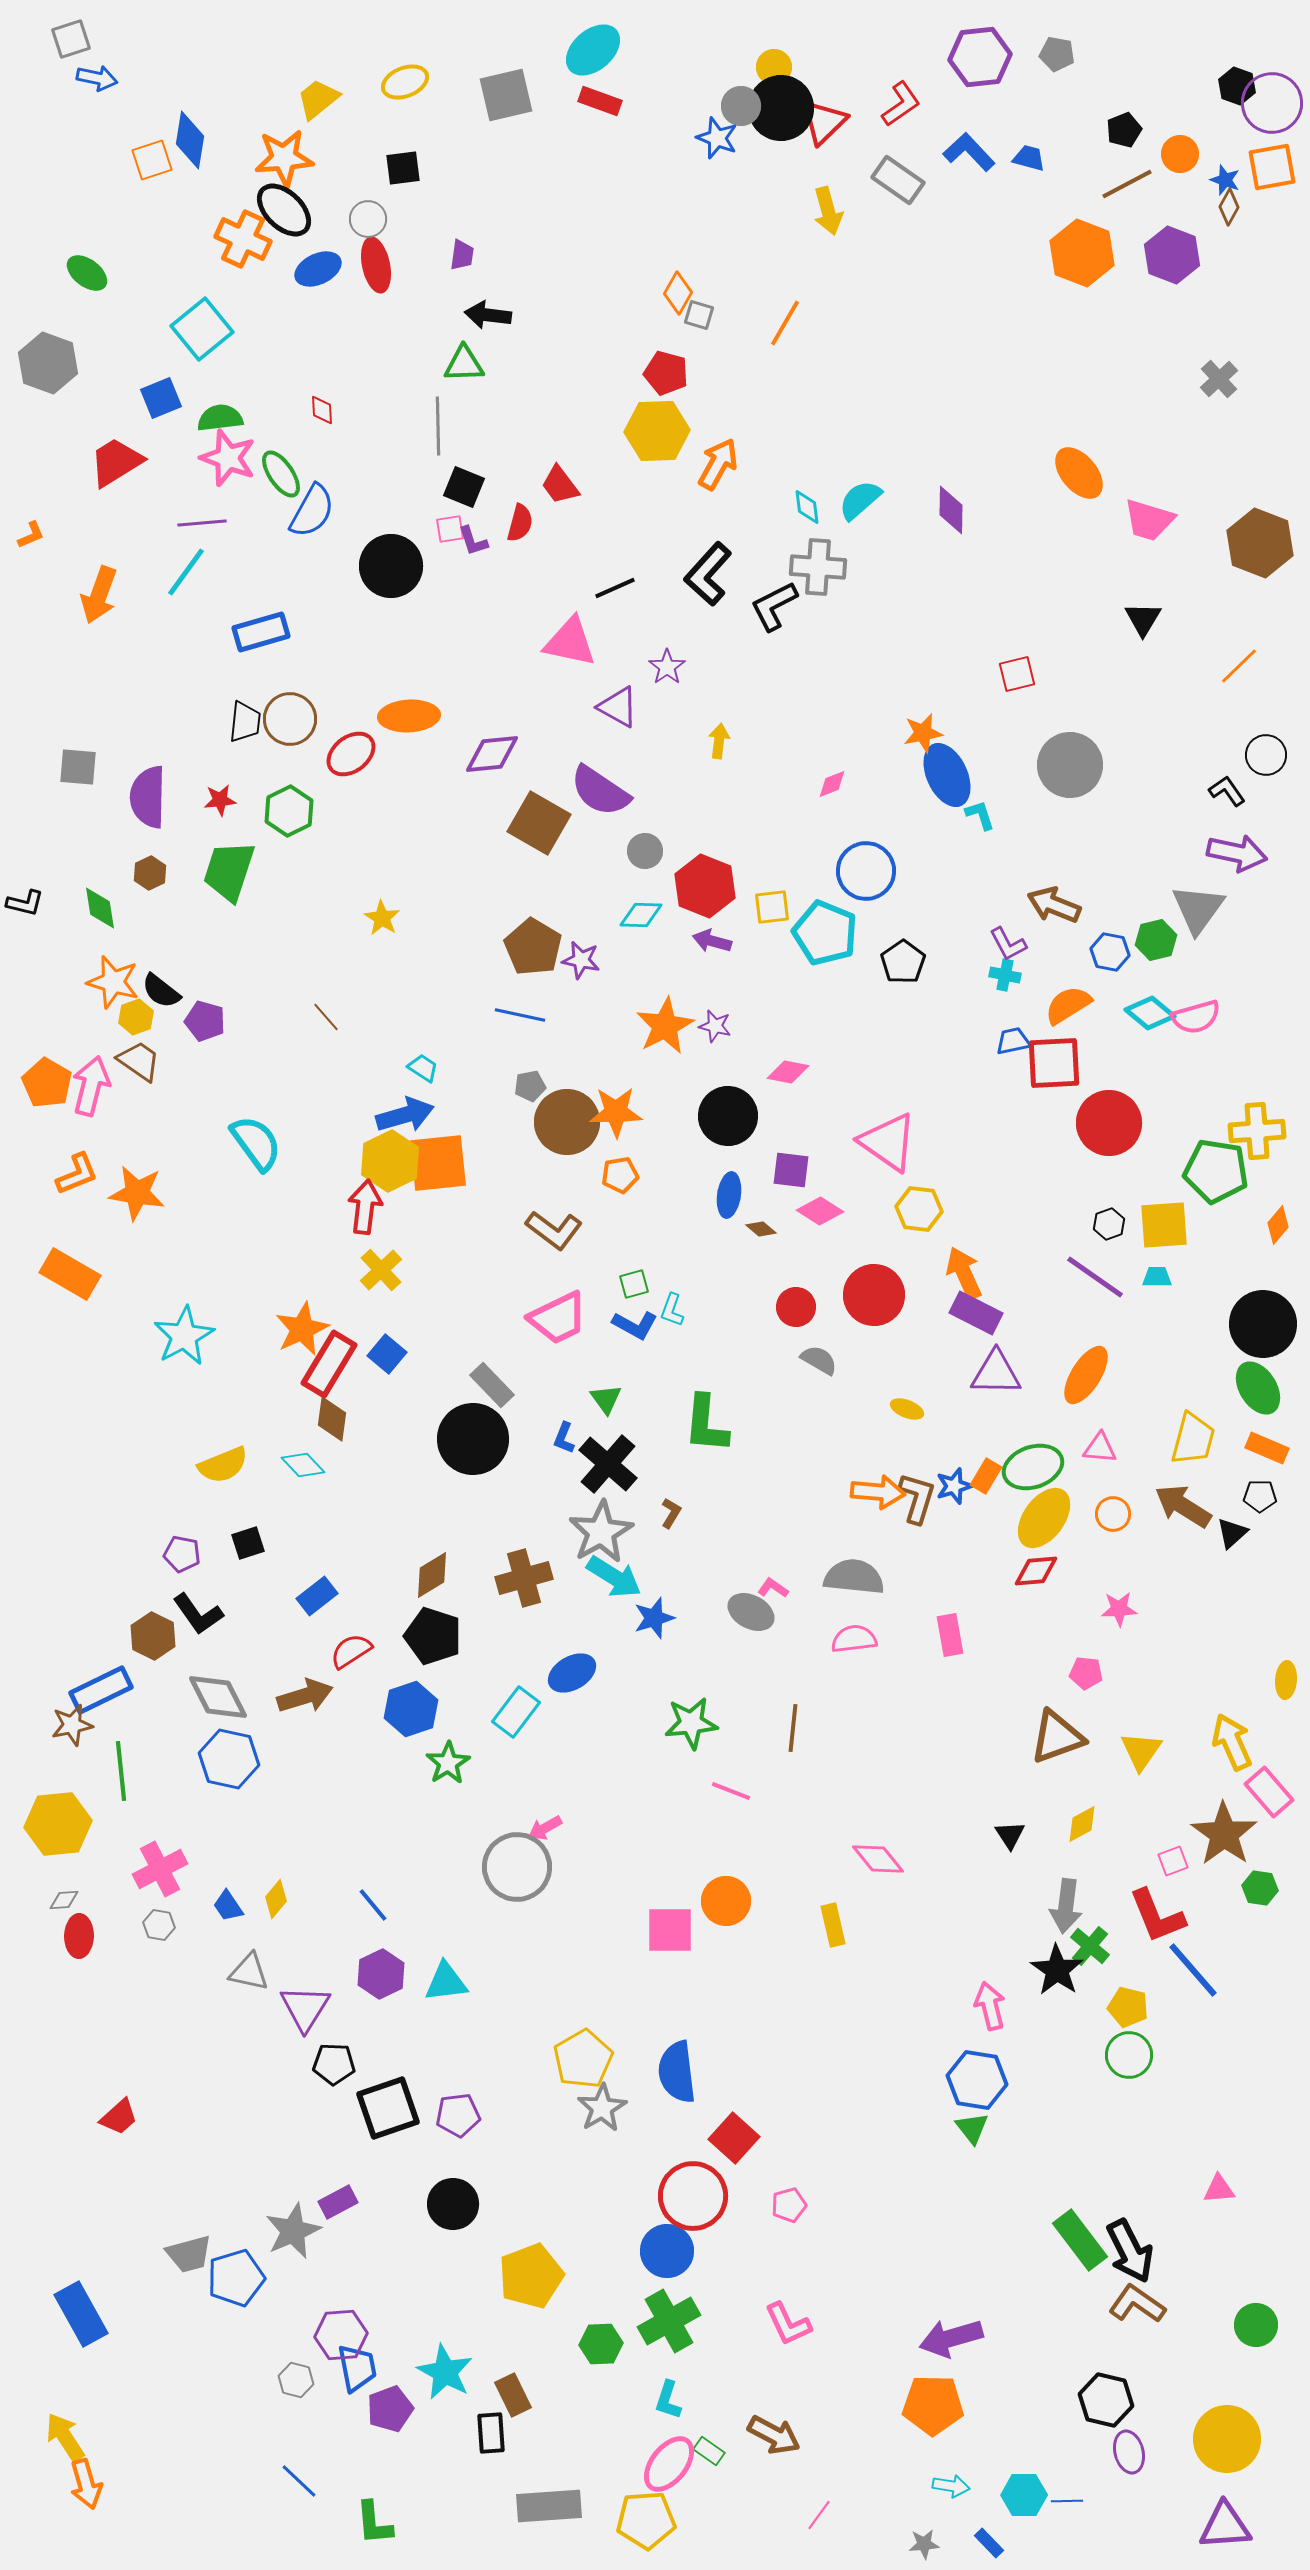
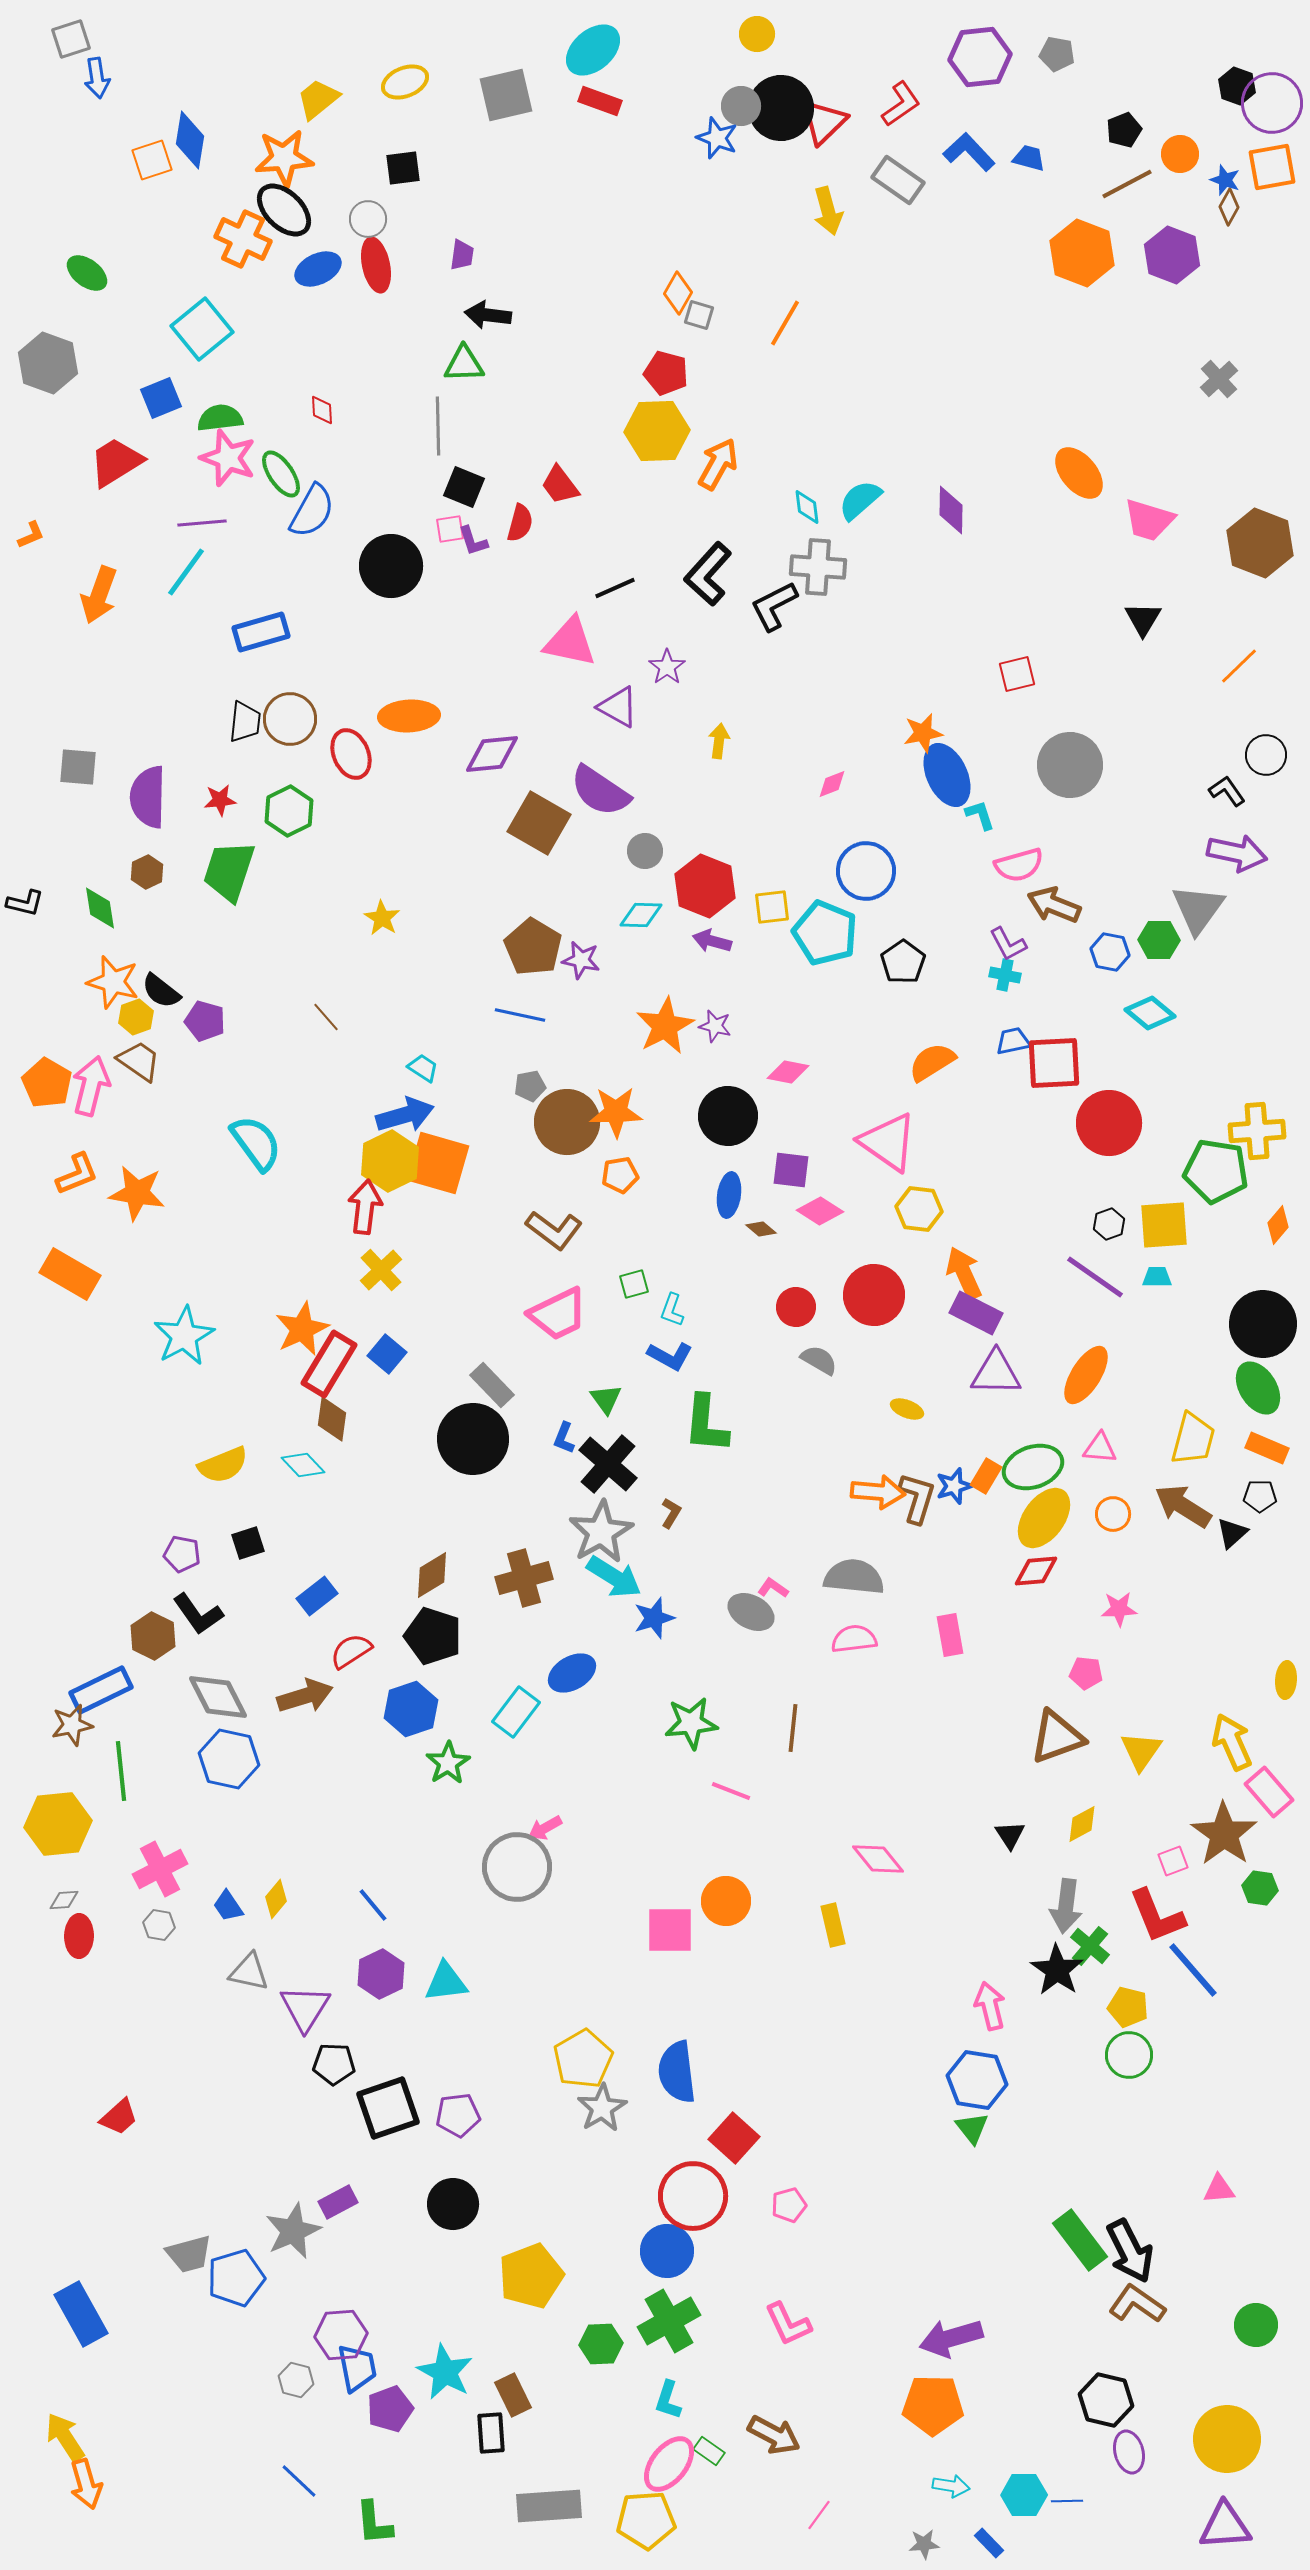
yellow circle at (774, 67): moved 17 px left, 33 px up
blue arrow at (97, 78): rotated 69 degrees clockwise
red ellipse at (351, 754): rotated 75 degrees counterclockwise
brown hexagon at (150, 873): moved 3 px left, 1 px up
green hexagon at (1156, 940): moved 3 px right; rotated 15 degrees clockwise
orange semicircle at (1068, 1005): moved 136 px left, 57 px down
pink semicircle at (1196, 1017): moved 177 px left, 152 px up
orange square at (438, 1163): rotated 22 degrees clockwise
pink trapezoid at (558, 1318): moved 4 px up
blue L-shape at (635, 1325): moved 35 px right, 31 px down
